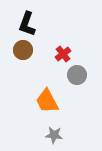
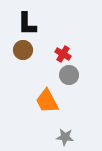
black L-shape: rotated 20 degrees counterclockwise
red cross: rotated 21 degrees counterclockwise
gray circle: moved 8 px left
gray star: moved 11 px right, 2 px down
